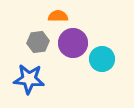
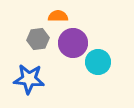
gray hexagon: moved 3 px up
cyan circle: moved 4 px left, 3 px down
